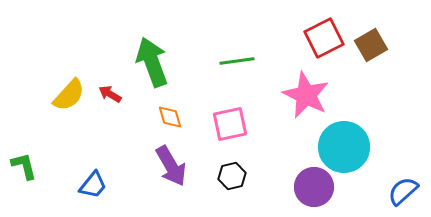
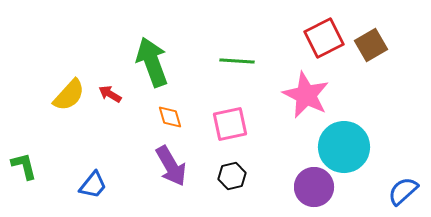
green line: rotated 12 degrees clockwise
